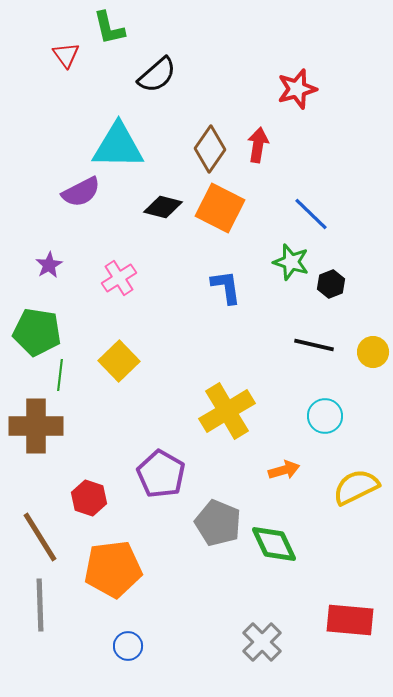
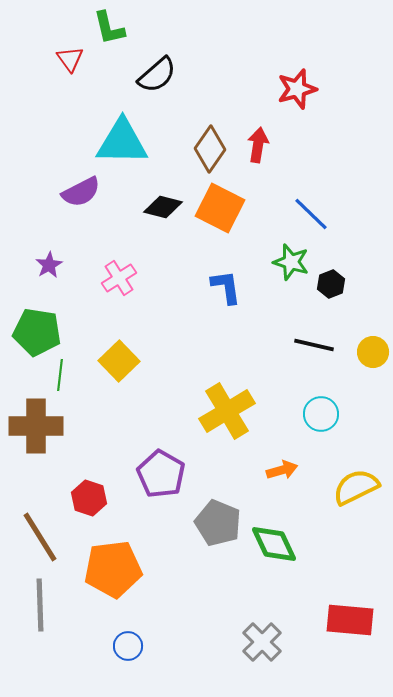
red triangle: moved 4 px right, 4 px down
cyan triangle: moved 4 px right, 4 px up
cyan circle: moved 4 px left, 2 px up
orange arrow: moved 2 px left
